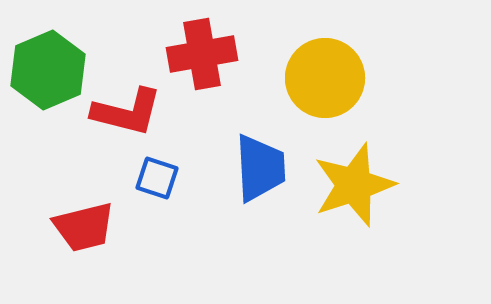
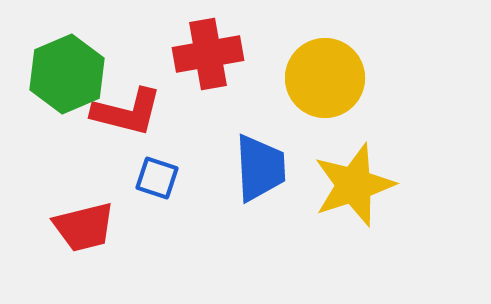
red cross: moved 6 px right
green hexagon: moved 19 px right, 4 px down
